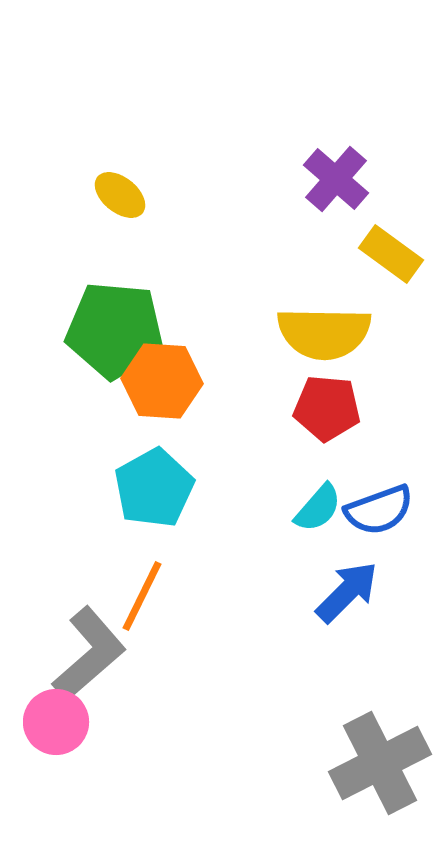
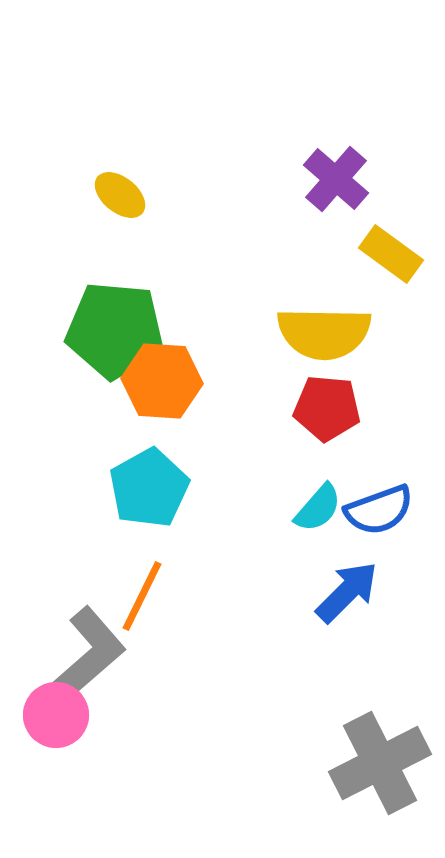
cyan pentagon: moved 5 px left
pink circle: moved 7 px up
